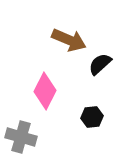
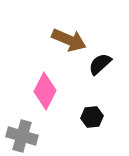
gray cross: moved 1 px right, 1 px up
